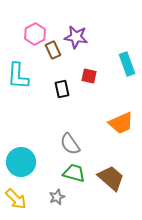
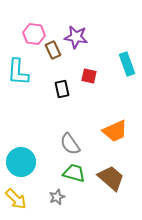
pink hexagon: moved 1 px left; rotated 25 degrees counterclockwise
cyan L-shape: moved 4 px up
orange trapezoid: moved 6 px left, 8 px down
